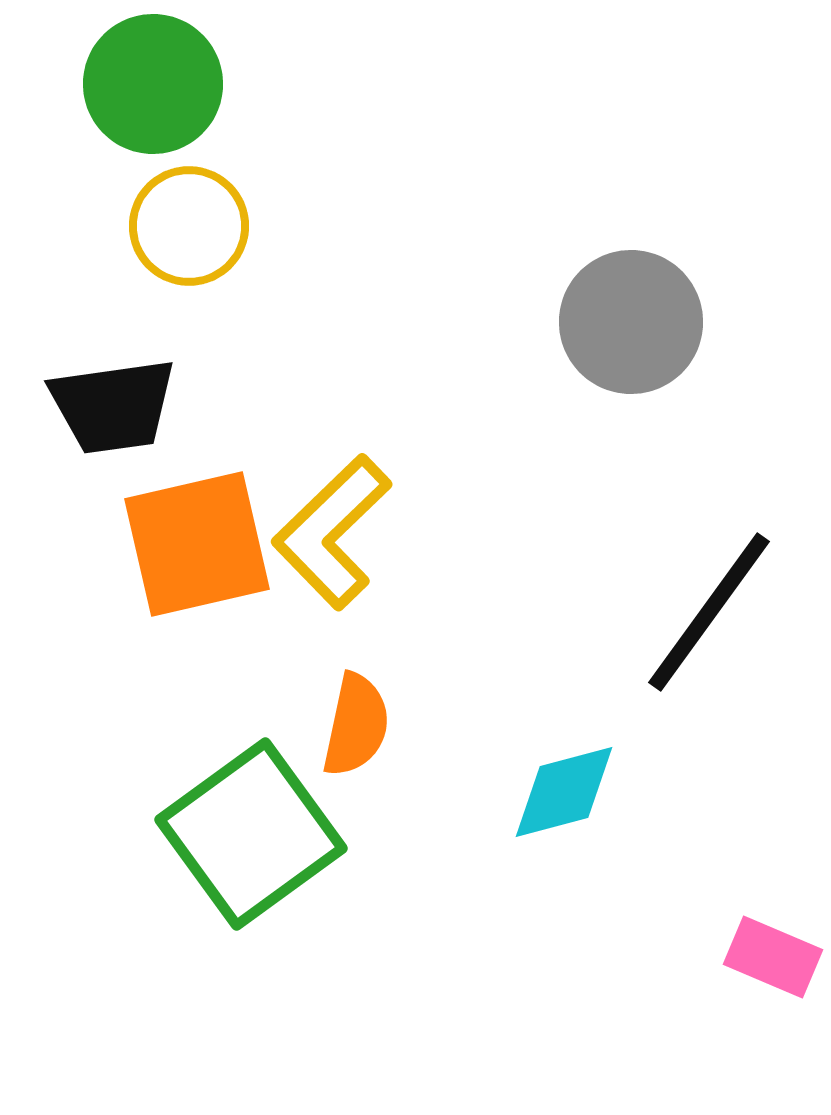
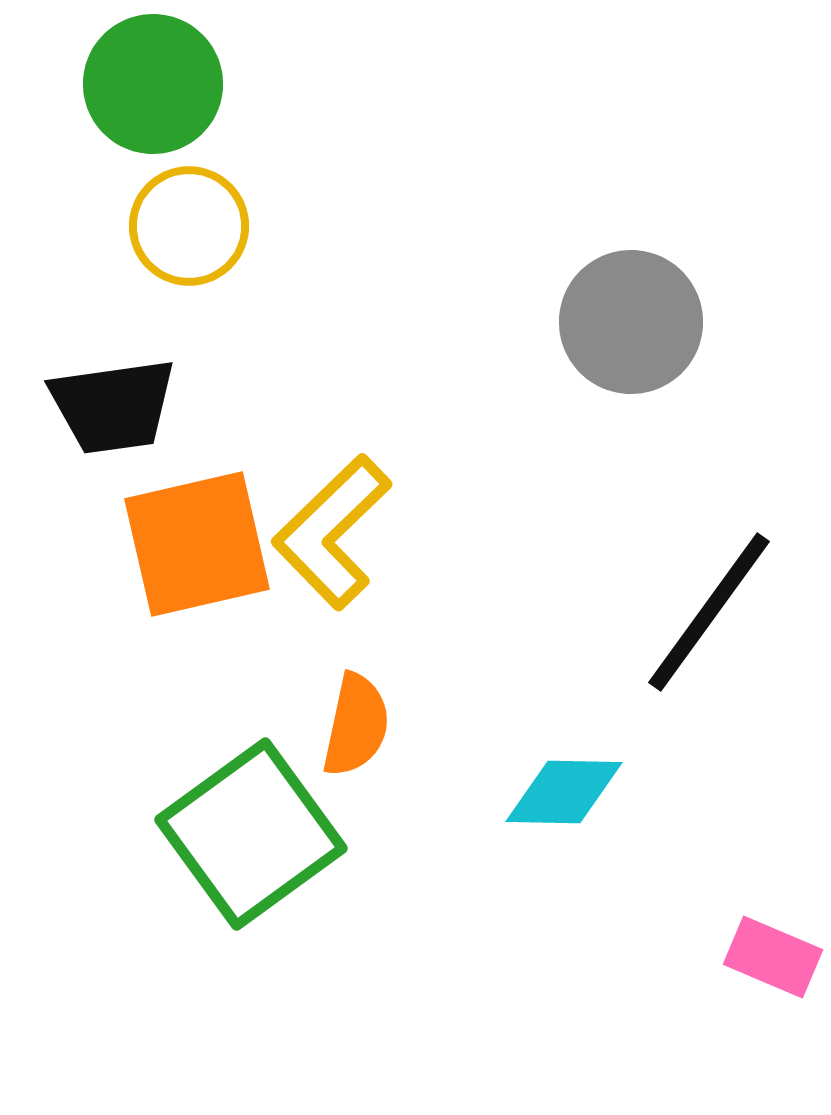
cyan diamond: rotated 16 degrees clockwise
